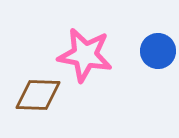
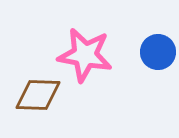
blue circle: moved 1 px down
